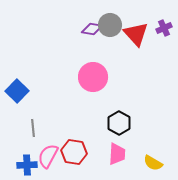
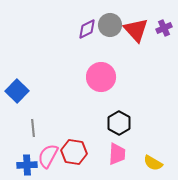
purple diamond: moved 5 px left; rotated 35 degrees counterclockwise
red triangle: moved 4 px up
pink circle: moved 8 px right
